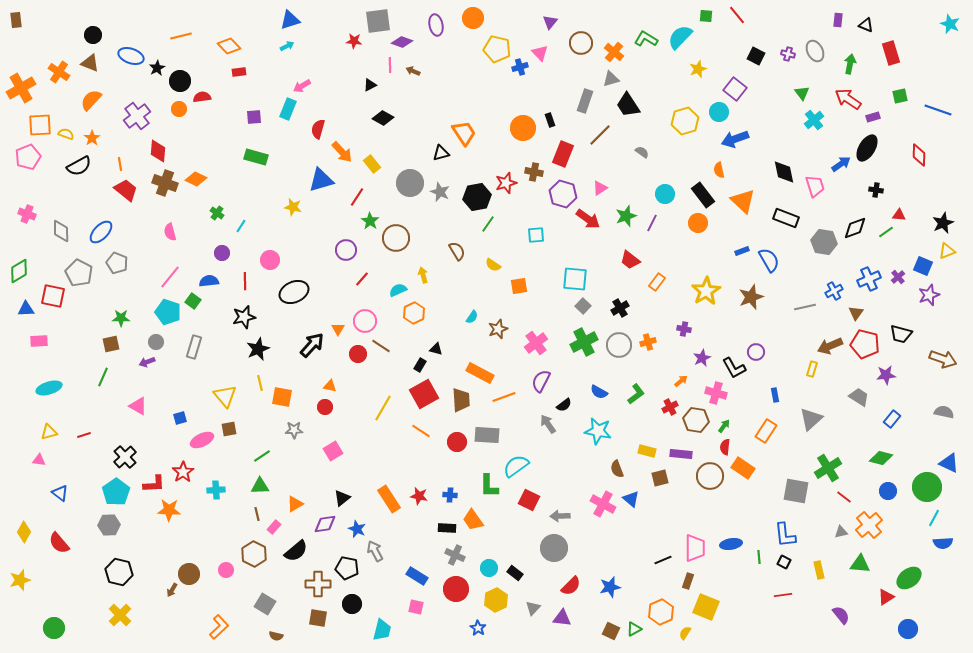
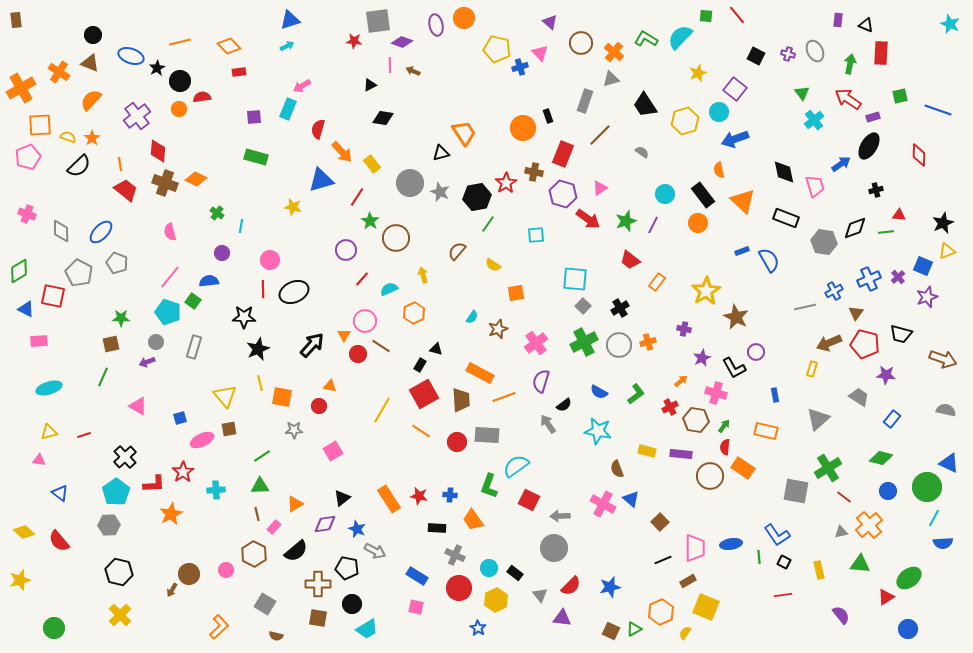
orange circle at (473, 18): moved 9 px left
purple triangle at (550, 22): rotated 28 degrees counterclockwise
orange line at (181, 36): moved 1 px left, 6 px down
red rectangle at (891, 53): moved 10 px left; rotated 20 degrees clockwise
yellow star at (698, 69): moved 4 px down
black trapezoid at (628, 105): moved 17 px right
black diamond at (383, 118): rotated 20 degrees counterclockwise
black rectangle at (550, 120): moved 2 px left, 4 px up
yellow semicircle at (66, 134): moved 2 px right, 3 px down
black ellipse at (867, 148): moved 2 px right, 2 px up
black semicircle at (79, 166): rotated 15 degrees counterclockwise
red star at (506, 183): rotated 15 degrees counterclockwise
black cross at (876, 190): rotated 24 degrees counterclockwise
green star at (626, 216): moved 5 px down
purple line at (652, 223): moved 1 px right, 2 px down
cyan line at (241, 226): rotated 24 degrees counterclockwise
green line at (886, 232): rotated 28 degrees clockwise
brown semicircle at (457, 251): rotated 108 degrees counterclockwise
red line at (245, 281): moved 18 px right, 8 px down
orange square at (519, 286): moved 3 px left, 7 px down
cyan semicircle at (398, 290): moved 9 px left, 1 px up
purple star at (929, 295): moved 2 px left, 2 px down
brown star at (751, 297): moved 15 px left, 20 px down; rotated 25 degrees counterclockwise
blue triangle at (26, 309): rotated 30 degrees clockwise
black star at (244, 317): rotated 15 degrees clockwise
orange triangle at (338, 329): moved 6 px right, 6 px down
brown arrow at (830, 346): moved 1 px left, 3 px up
purple star at (886, 375): rotated 12 degrees clockwise
purple semicircle at (541, 381): rotated 10 degrees counterclockwise
red circle at (325, 407): moved 6 px left, 1 px up
yellow line at (383, 408): moved 1 px left, 2 px down
gray semicircle at (944, 412): moved 2 px right, 2 px up
gray triangle at (811, 419): moved 7 px right
orange rectangle at (766, 431): rotated 70 degrees clockwise
brown square at (660, 478): moved 44 px down; rotated 30 degrees counterclockwise
green L-shape at (489, 486): rotated 20 degrees clockwise
orange star at (169, 510): moved 2 px right, 4 px down; rotated 30 degrees counterclockwise
black rectangle at (447, 528): moved 10 px left
yellow diamond at (24, 532): rotated 75 degrees counterclockwise
blue L-shape at (785, 535): moved 8 px left; rotated 28 degrees counterclockwise
red semicircle at (59, 543): moved 2 px up
gray arrow at (375, 551): rotated 145 degrees clockwise
brown rectangle at (688, 581): rotated 42 degrees clockwise
red circle at (456, 589): moved 3 px right, 1 px up
gray triangle at (533, 608): moved 7 px right, 13 px up; rotated 21 degrees counterclockwise
cyan trapezoid at (382, 630): moved 15 px left, 1 px up; rotated 45 degrees clockwise
